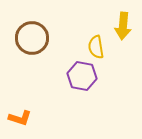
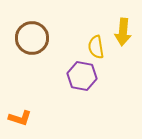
yellow arrow: moved 6 px down
